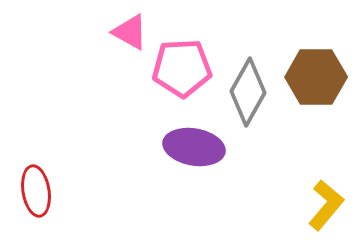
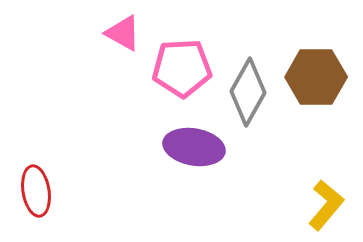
pink triangle: moved 7 px left, 1 px down
